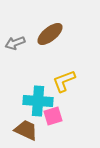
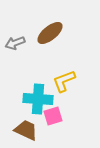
brown ellipse: moved 1 px up
cyan cross: moved 2 px up
